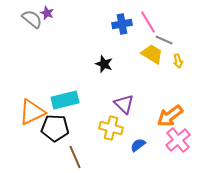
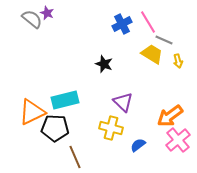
blue cross: rotated 18 degrees counterclockwise
purple triangle: moved 1 px left, 2 px up
